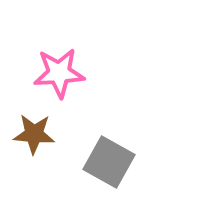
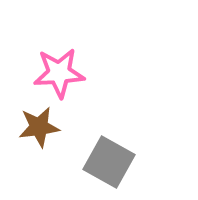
brown star: moved 5 px right, 7 px up; rotated 12 degrees counterclockwise
